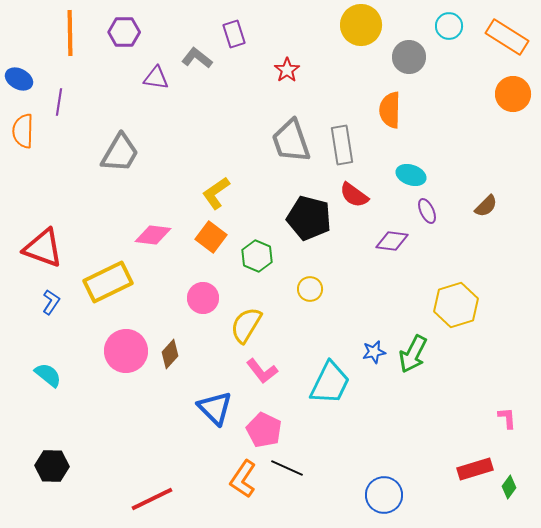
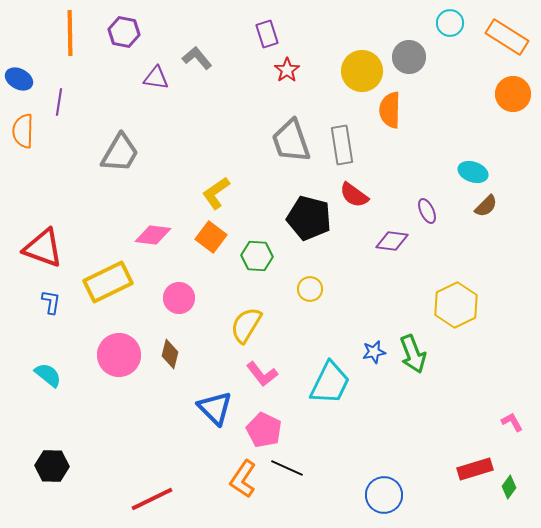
yellow circle at (361, 25): moved 1 px right, 46 px down
cyan circle at (449, 26): moved 1 px right, 3 px up
purple hexagon at (124, 32): rotated 12 degrees clockwise
purple rectangle at (234, 34): moved 33 px right
gray L-shape at (197, 58): rotated 12 degrees clockwise
cyan ellipse at (411, 175): moved 62 px right, 3 px up
green hexagon at (257, 256): rotated 20 degrees counterclockwise
pink circle at (203, 298): moved 24 px left
blue L-shape at (51, 302): rotated 25 degrees counterclockwise
yellow hexagon at (456, 305): rotated 9 degrees counterclockwise
pink circle at (126, 351): moved 7 px left, 4 px down
brown diamond at (170, 354): rotated 28 degrees counterclockwise
green arrow at (413, 354): rotated 48 degrees counterclockwise
pink L-shape at (262, 371): moved 3 px down
pink L-shape at (507, 418): moved 5 px right, 4 px down; rotated 25 degrees counterclockwise
